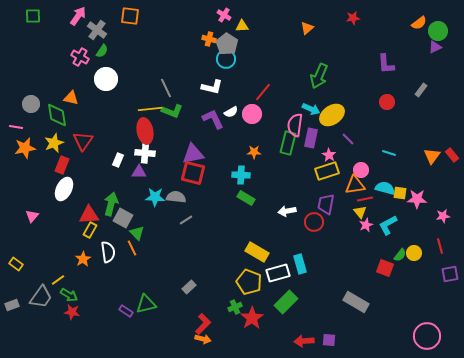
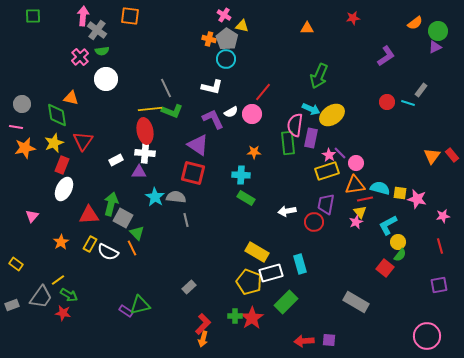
pink arrow at (78, 16): moved 5 px right; rotated 30 degrees counterclockwise
orange semicircle at (419, 23): moved 4 px left
yellow triangle at (242, 26): rotated 16 degrees clockwise
orange triangle at (307, 28): rotated 40 degrees clockwise
gray pentagon at (227, 44): moved 5 px up
green semicircle at (102, 51): rotated 48 degrees clockwise
pink cross at (80, 57): rotated 18 degrees clockwise
purple L-shape at (386, 64): moved 8 px up; rotated 120 degrees counterclockwise
gray circle at (31, 104): moved 9 px left
purple line at (348, 139): moved 8 px left, 14 px down
green rectangle at (288, 143): rotated 20 degrees counterclockwise
cyan line at (389, 153): moved 19 px right, 50 px up
purple triangle at (193, 154): moved 5 px right, 9 px up; rotated 45 degrees clockwise
white rectangle at (118, 160): moved 2 px left; rotated 40 degrees clockwise
pink circle at (361, 170): moved 5 px left, 7 px up
cyan semicircle at (385, 188): moved 5 px left
cyan star at (155, 197): rotated 30 degrees clockwise
pink star at (417, 199): rotated 12 degrees clockwise
gray line at (186, 220): rotated 72 degrees counterclockwise
pink star at (366, 225): moved 10 px left, 3 px up
yellow rectangle at (90, 230): moved 14 px down
white semicircle at (108, 252): rotated 125 degrees clockwise
yellow circle at (414, 253): moved 16 px left, 11 px up
orange star at (83, 259): moved 22 px left, 17 px up
red square at (385, 268): rotated 18 degrees clockwise
white rectangle at (278, 273): moved 7 px left
purple square at (450, 274): moved 11 px left, 11 px down
green triangle at (146, 304): moved 6 px left, 1 px down
green cross at (235, 307): moved 9 px down; rotated 24 degrees clockwise
red star at (72, 312): moved 9 px left, 1 px down
orange arrow at (203, 339): rotated 91 degrees clockwise
